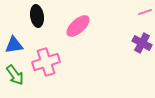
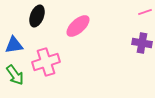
black ellipse: rotated 30 degrees clockwise
purple cross: rotated 18 degrees counterclockwise
